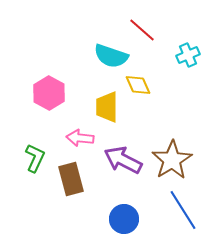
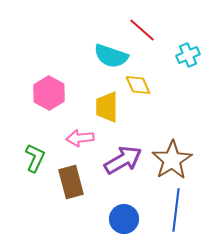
pink arrow: rotated 12 degrees counterclockwise
purple arrow: rotated 123 degrees clockwise
brown rectangle: moved 3 px down
blue line: moved 7 px left; rotated 39 degrees clockwise
